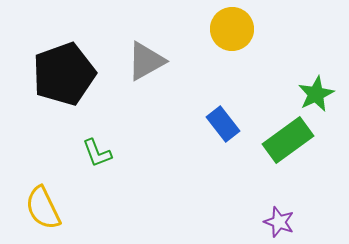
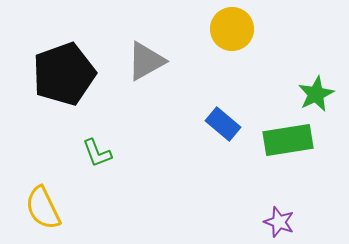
blue rectangle: rotated 12 degrees counterclockwise
green rectangle: rotated 27 degrees clockwise
